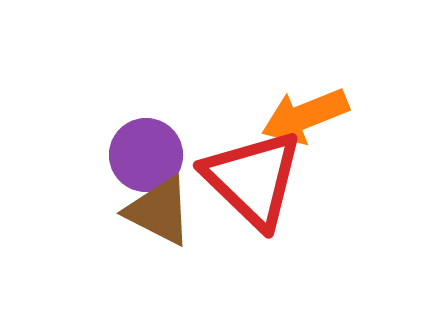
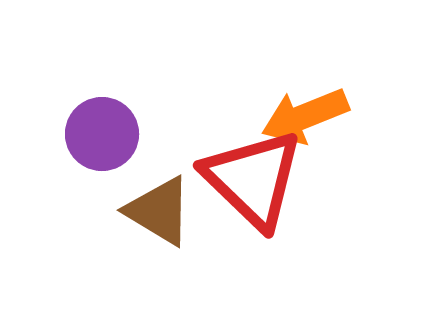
purple circle: moved 44 px left, 21 px up
brown triangle: rotated 4 degrees clockwise
